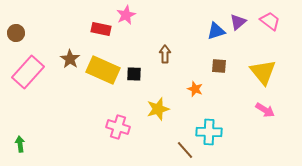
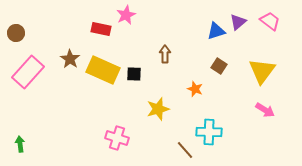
brown square: rotated 28 degrees clockwise
yellow triangle: moved 1 px left, 1 px up; rotated 16 degrees clockwise
pink cross: moved 1 px left, 11 px down
